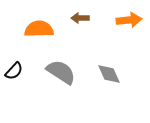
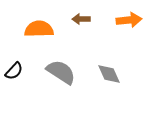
brown arrow: moved 1 px right, 1 px down
